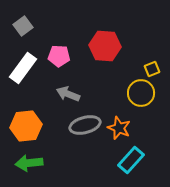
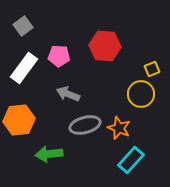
white rectangle: moved 1 px right
yellow circle: moved 1 px down
orange hexagon: moved 7 px left, 6 px up
green arrow: moved 20 px right, 9 px up
